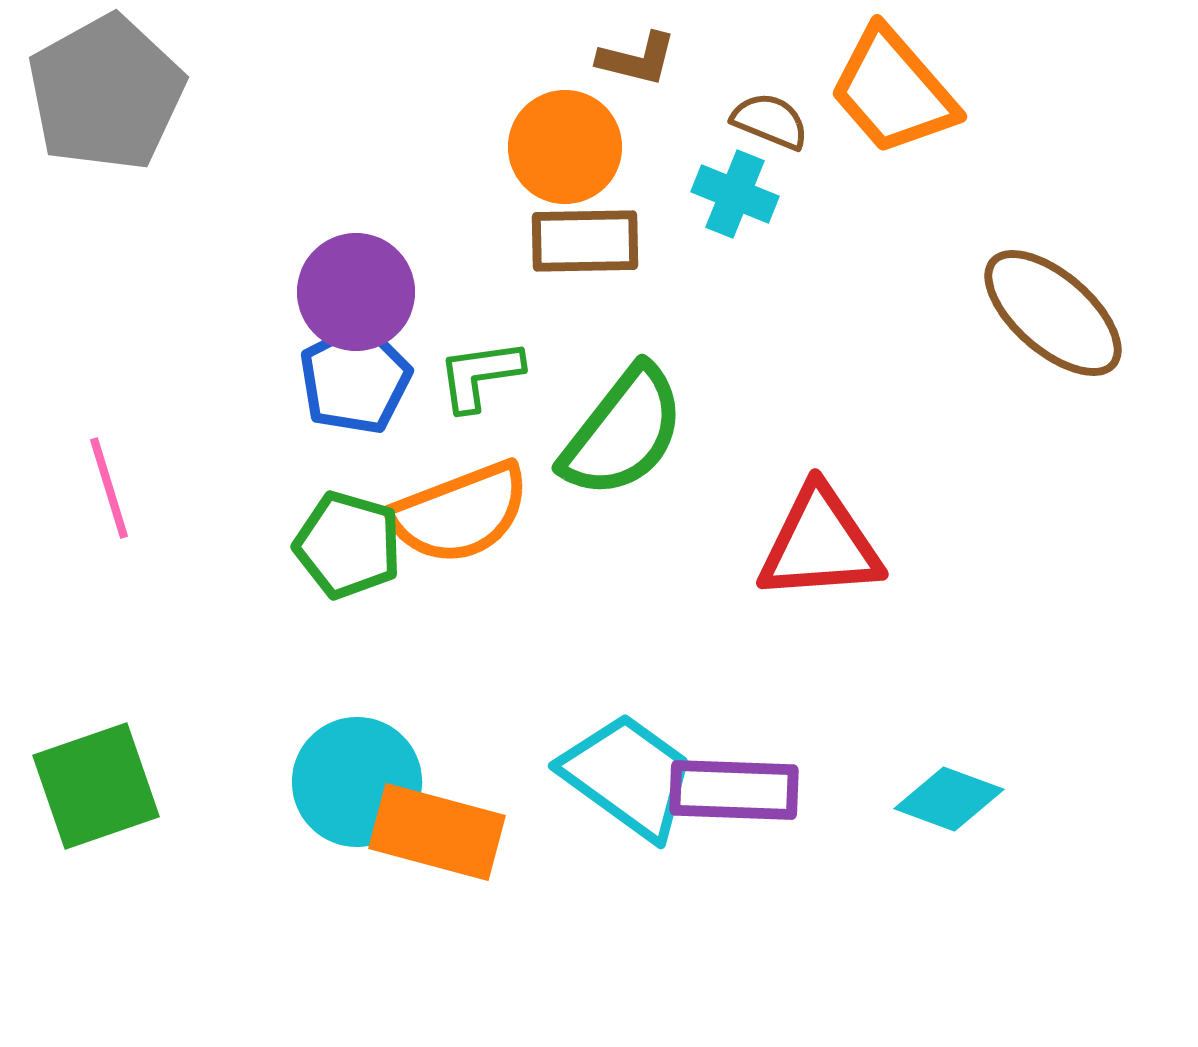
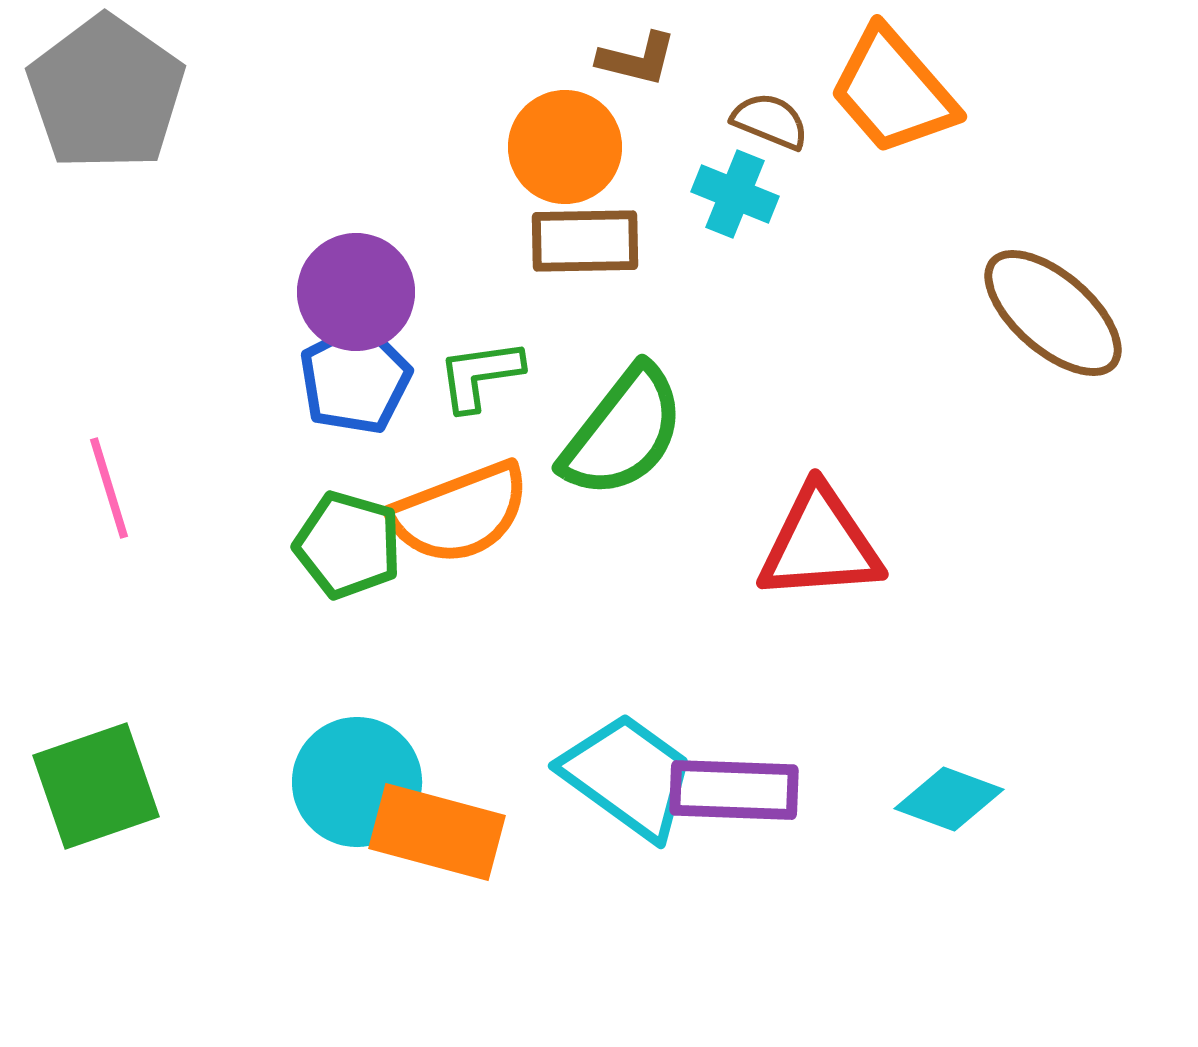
gray pentagon: rotated 8 degrees counterclockwise
